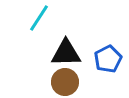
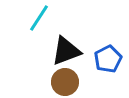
black triangle: moved 2 px up; rotated 20 degrees counterclockwise
